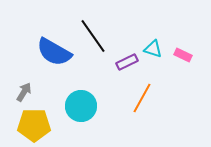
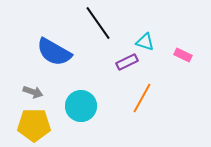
black line: moved 5 px right, 13 px up
cyan triangle: moved 8 px left, 7 px up
gray arrow: moved 9 px right; rotated 78 degrees clockwise
